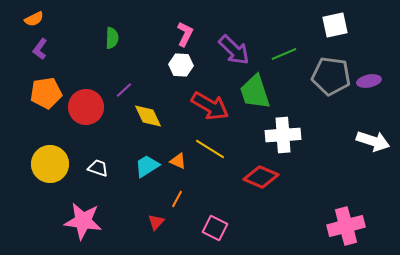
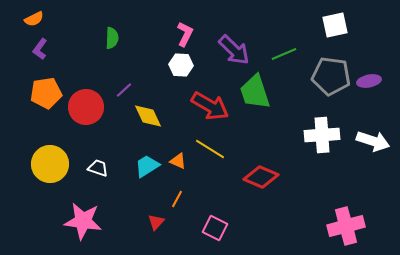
white cross: moved 39 px right
